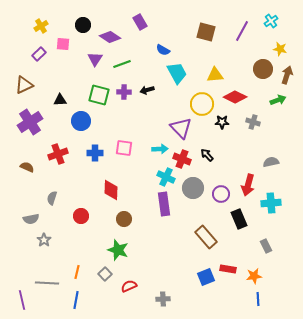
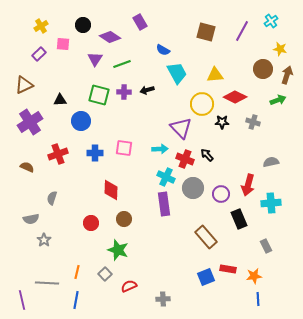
red cross at (182, 159): moved 3 px right
red circle at (81, 216): moved 10 px right, 7 px down
